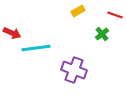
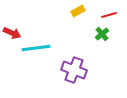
red line: moved 6 px left; rotated 35 degrees counterclockwise
